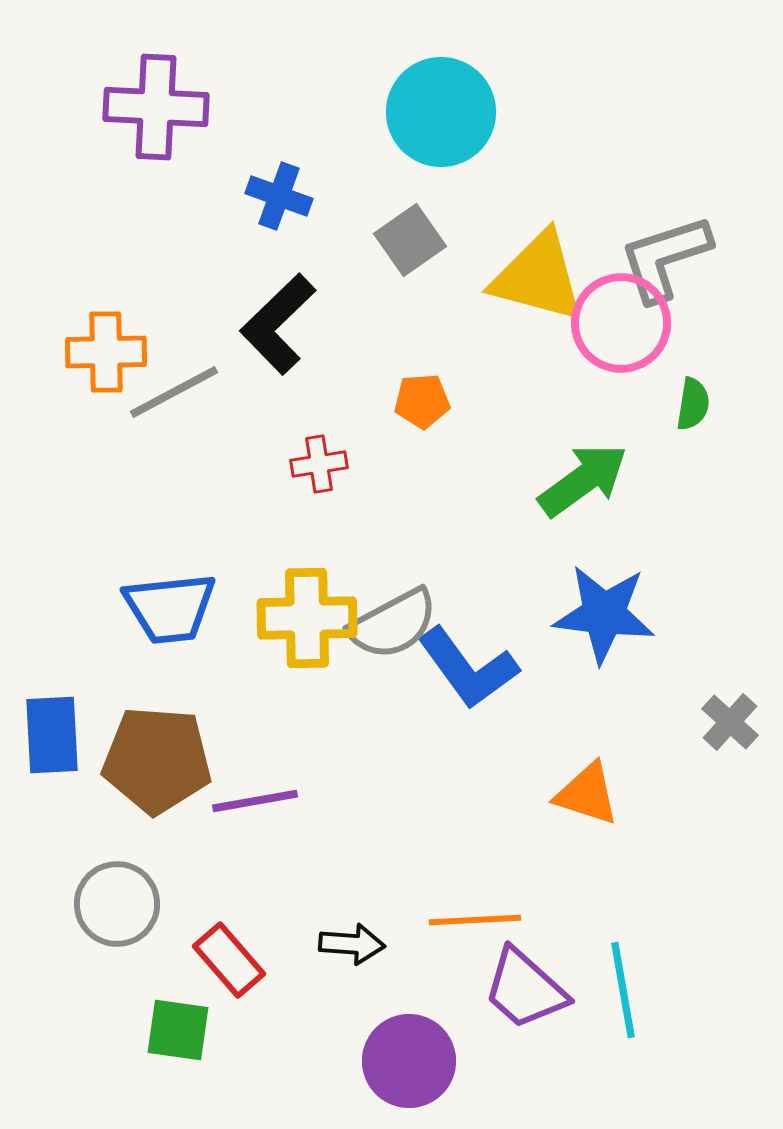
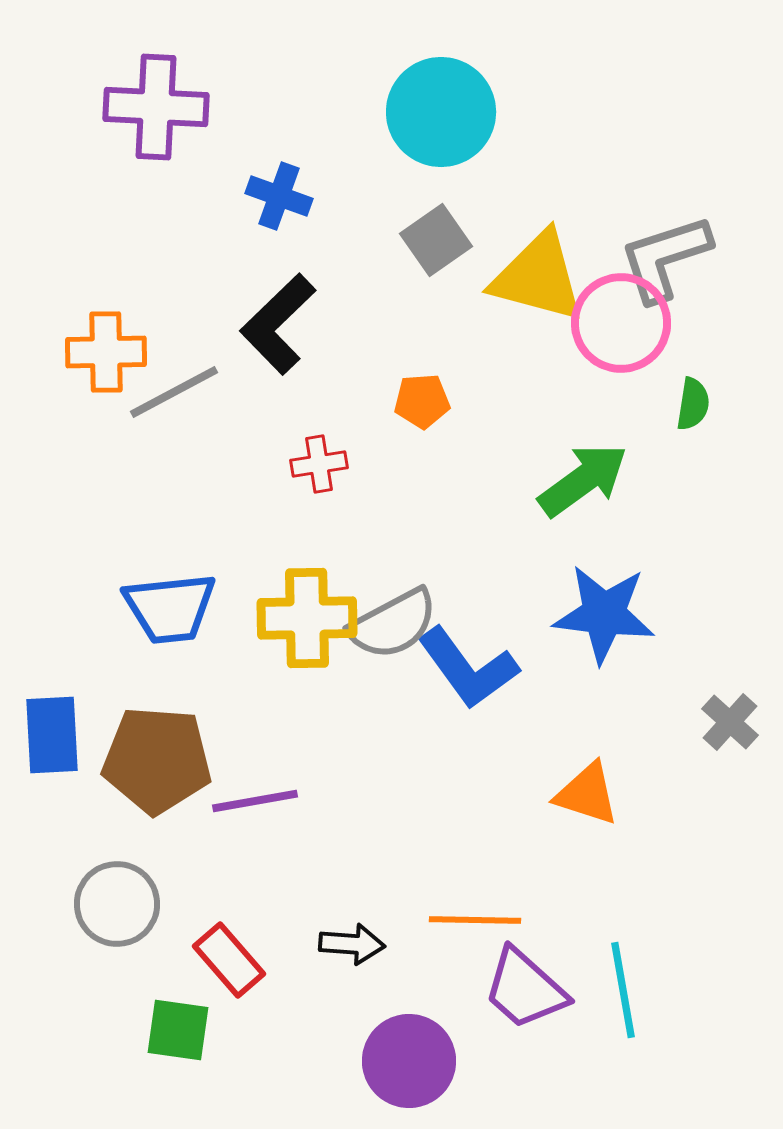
gray square: moved 26 px right
orange line: rotated 4 degrees clockwise
